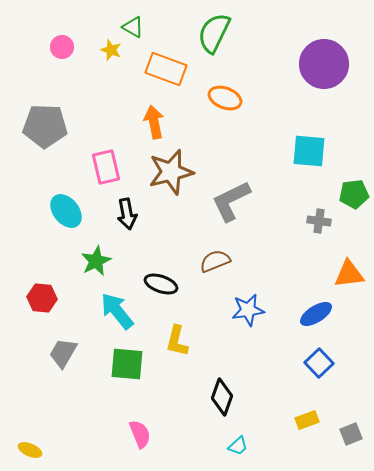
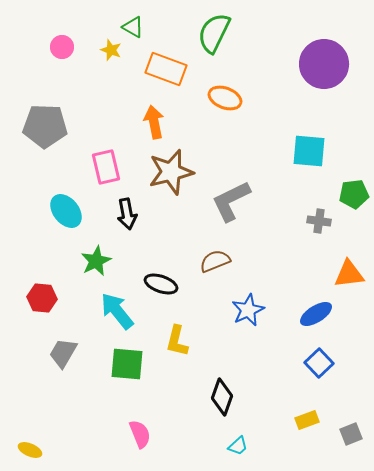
blue star: rotated 16 degrees counterclockwise
